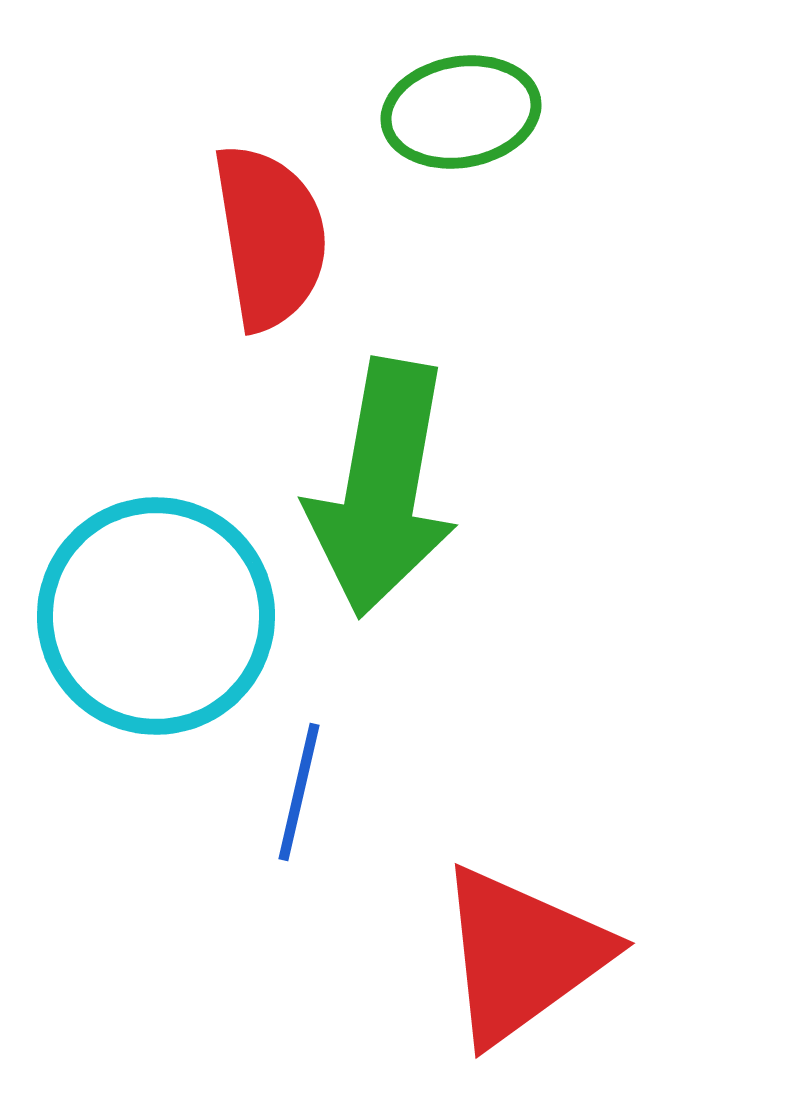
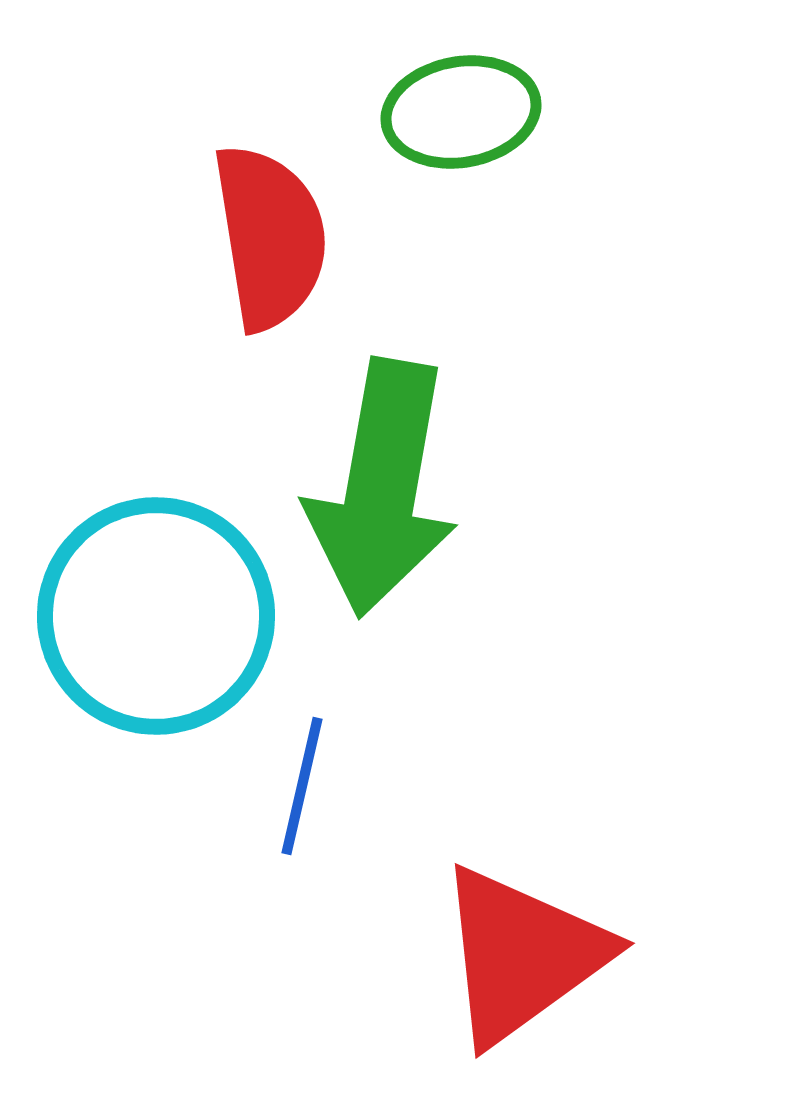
blue line: moved 3 px right, 6 px up
